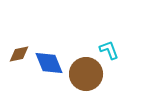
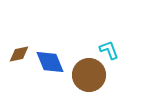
blue diamond: moved 1 px right, 1 px up
brown circle: moved 3 px right, 1 px down
